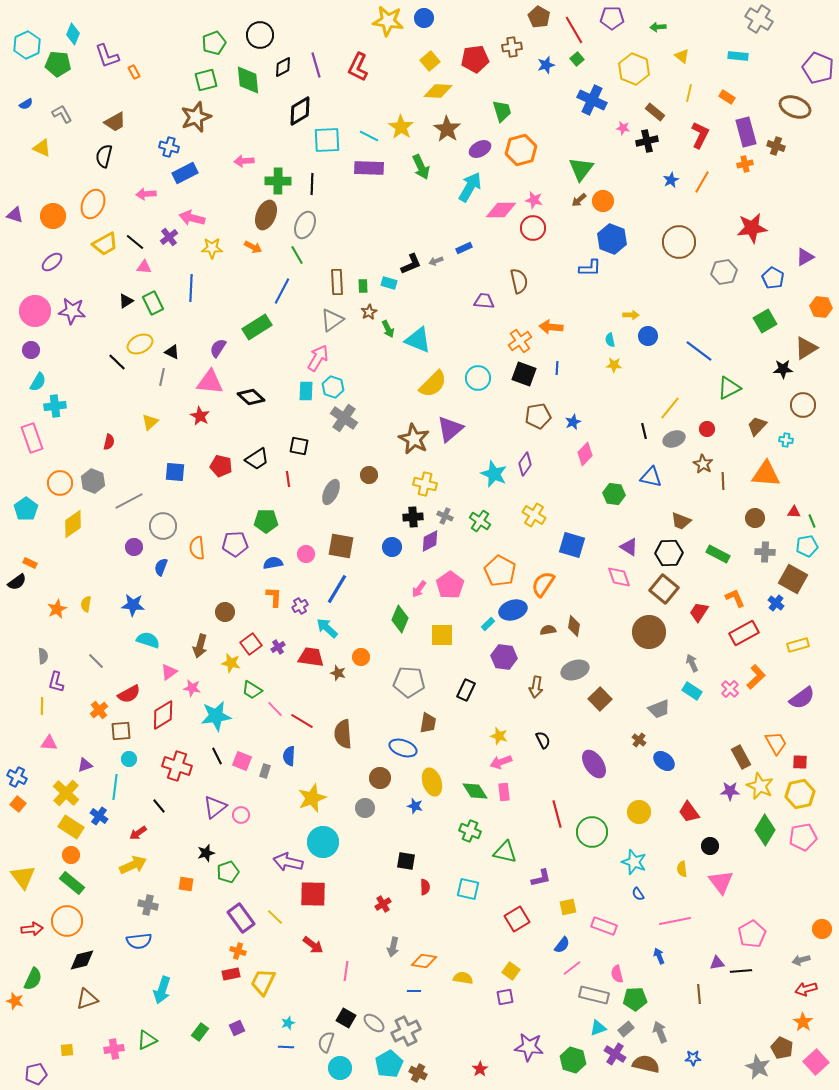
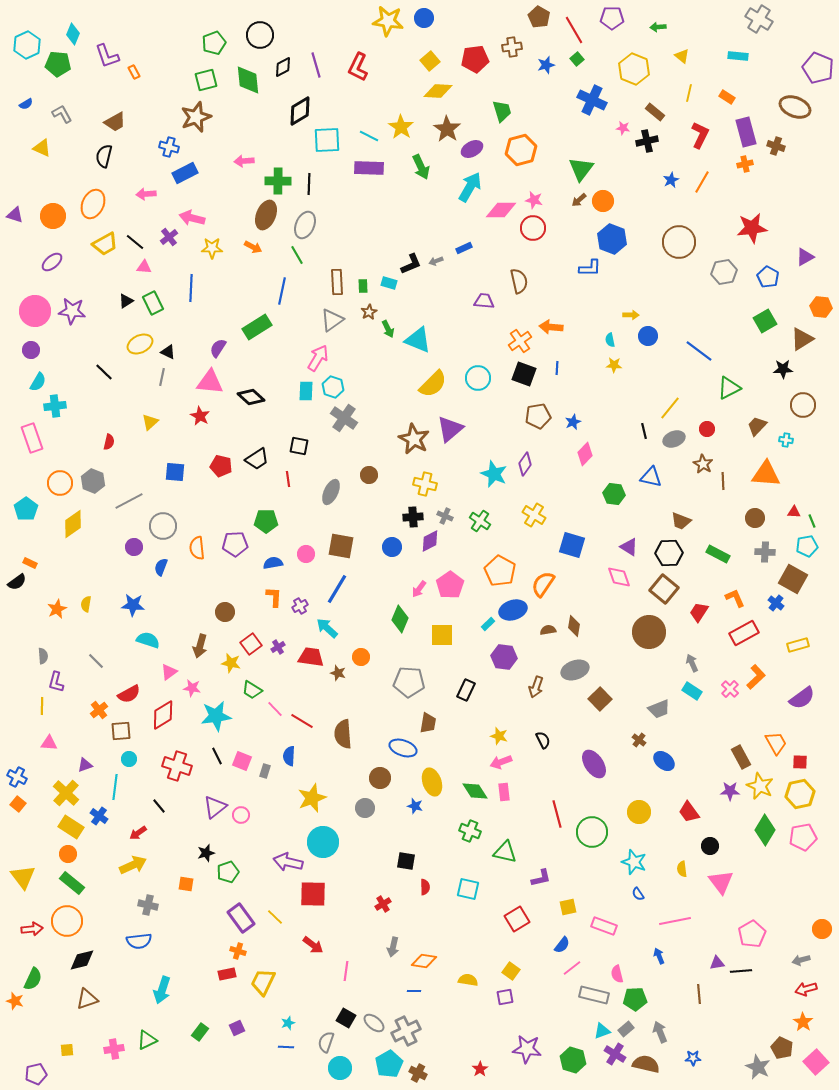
purple ellipse at (480, 149): moved 8 px left
black line at (312, 184): moved 3 px left
blue pentagon at (773, 278): moved 5 px left, 1 px up
blue line at (282, 291): rotated 16 degrees counterclockwise
brown triangle at (806, 348): moved 4 px left, 9 px up
black triangle at (172, 352): moved 4 px left
black line at (117, 362): moved 13 px left, 10 px down
brown arrow at (536, 687): rotated 10 degrees clockwise
orange circle at (71, 855): moved 3 px left, 1 px up
red rectangle at (231, 974): moved 4 px left
yellow semicircle at (463, 978): moved 5 px right, 2 px down
cyan triangle at (598, 1028): moved 4 px right, 3 px down
purple star at (529, 1047): moved 2 px left, 2 px down
